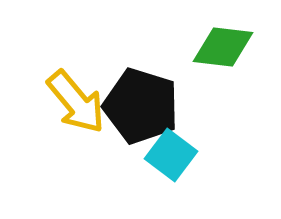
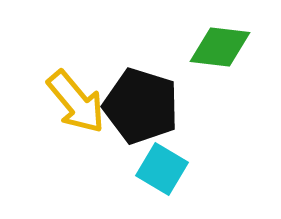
green diamond: moved 3 px left
cyan square: moved 9 px left, 14 px down; rotated 6 degrees counterclockwise
